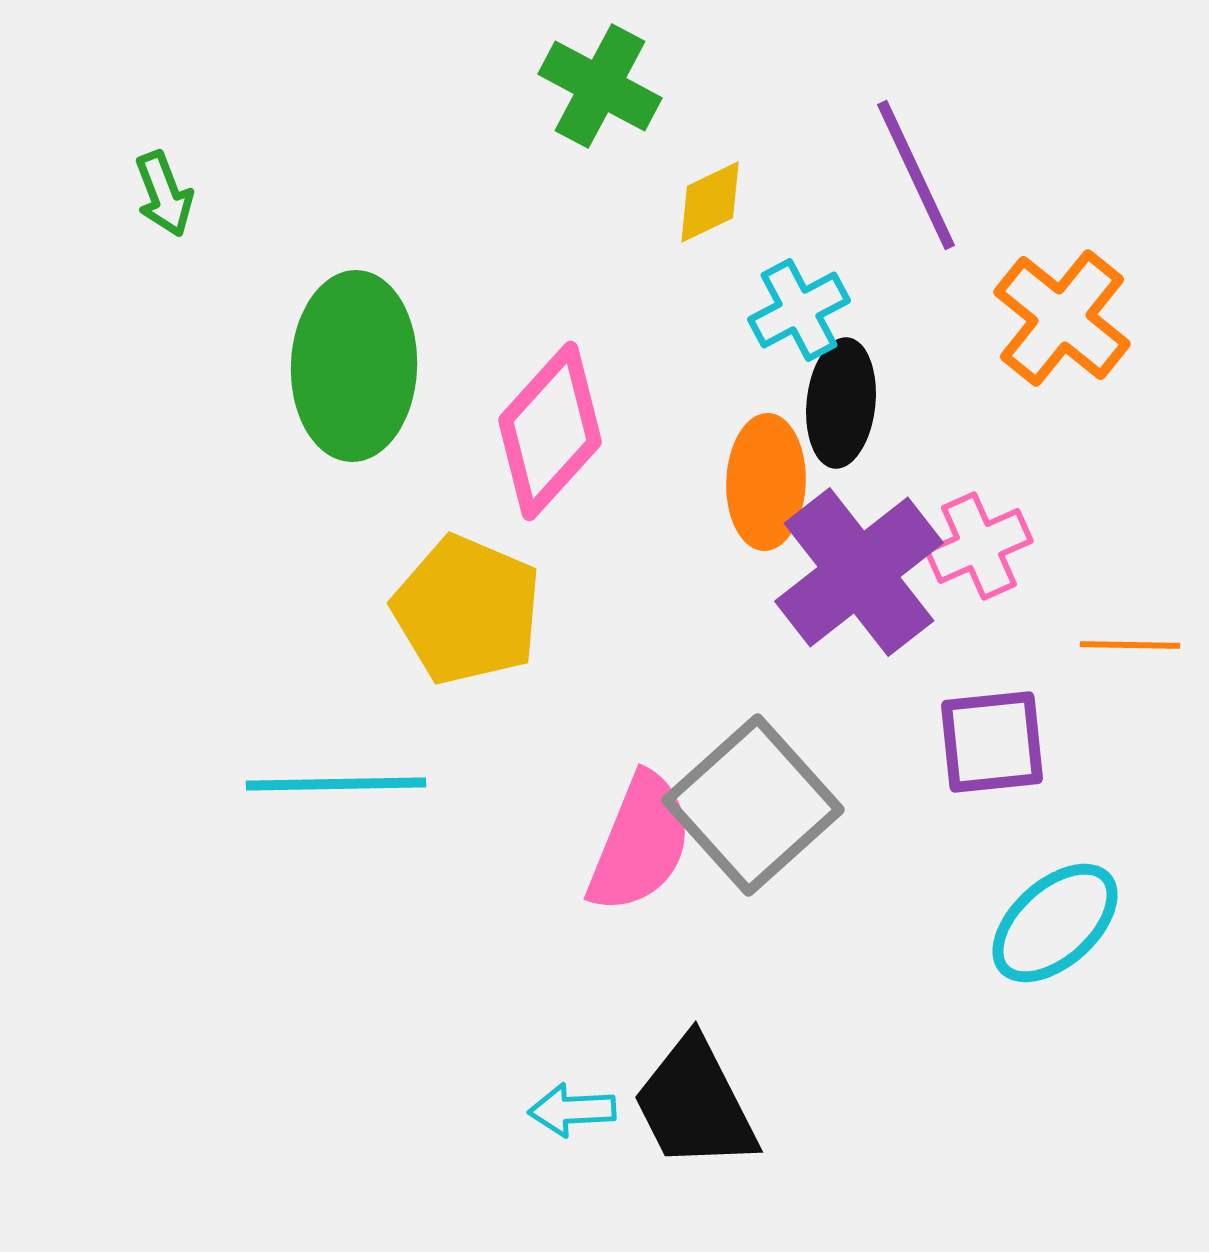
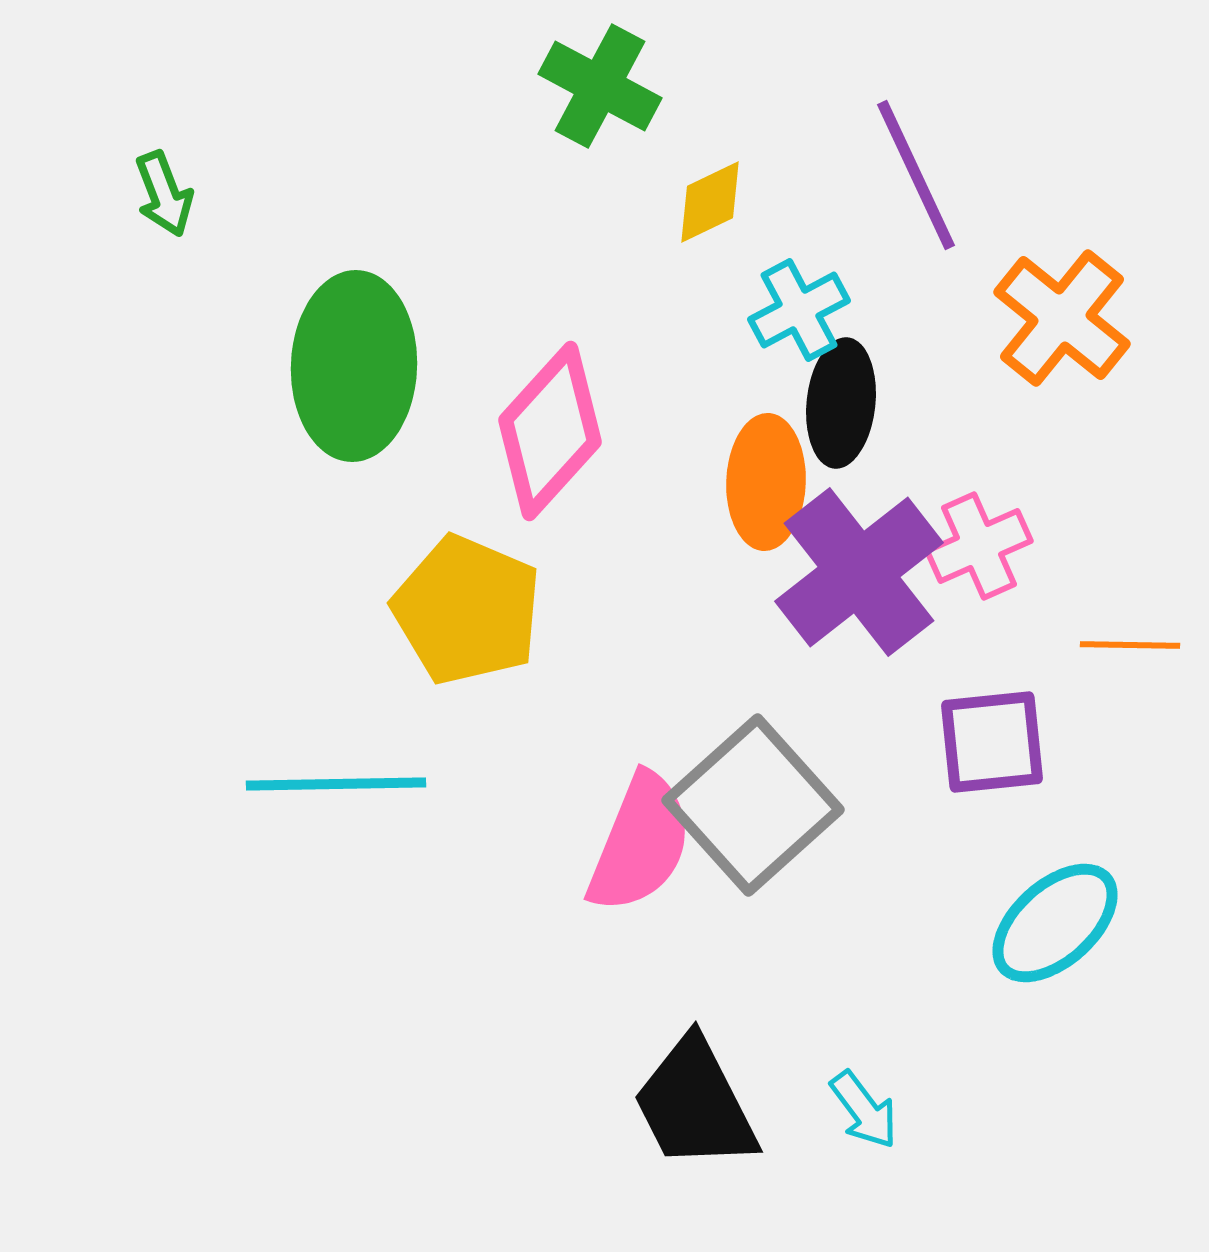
cyan arrow: moved 292 px right; rotated 124 degrees counterclockwise
